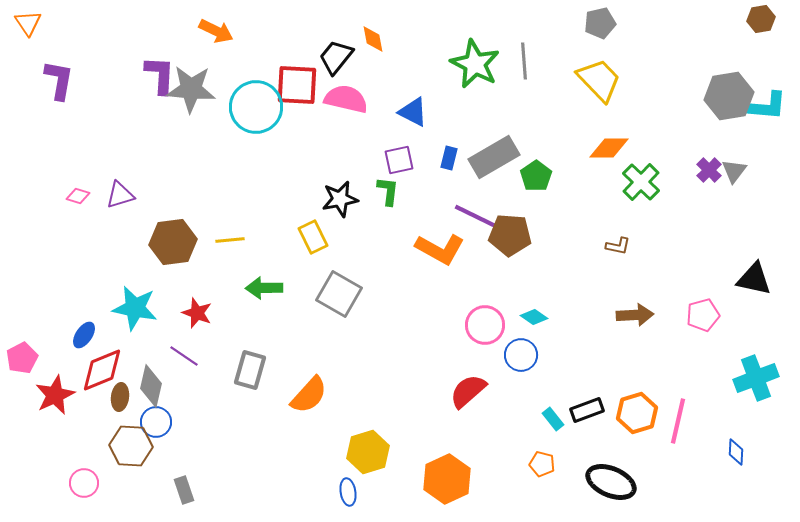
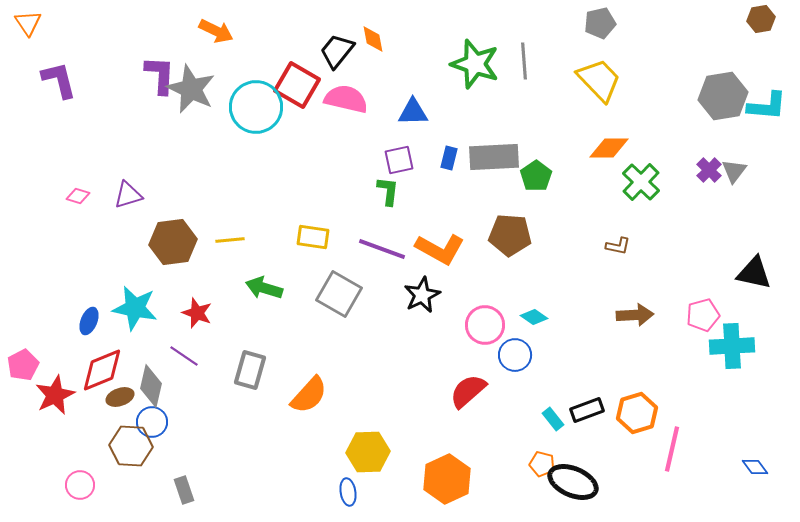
black trapezoid at (336, 57): moved 1 px right, 6 px up
green star at (475, 64): rotated 9 degrees counterclockwise
purple L-shape at (59, 80): rotated 24 degrees counterclockwise
red square at (297, 85): rotated 27 degrees clockwise
gray star at (191, 89): rotated 21 degrees clockwise
gray hexagon at (729, 96): moved 6 px left
blue triangle at (413, 112): rotated 28 degrees counterclockwise
gray rectangle at (494, 157): rotated 27 degrees clockwise
purple triangle at (120, 195): moved 8 px right
black star at (340, 199): moved 82 px right, 96 px down; rotated 15 degrees counterclockwise
purple line at (477, 217): moved 95 px left, 32 px down; rotated 6 degrees counterclockwise
yellow rectangle at (313, 237): rotated 56 degrees counterclockwise
black triangle at (754, 279): moved 6 px up
green arrow at (264, 288): rotated 18 degrees clockwise
blue ellipse at (84, 335): moved 5 px right, 14 px up; rotated 12 degrees counterclockwise
blue circle at (521, 355): moved 6 px left
pink pentagon at (22, 358): moved 1 px right, 7 px down
cyan cross at (756, 378): moved 24 px left, 32 px up; rotated 18 degrees clockwise
brown ellipse at (120, 397): rotated 64 degrees clockwise
pink line at (678, 421): moved 6 px left, 28 px down
blue circle at (156, 422): moved 4 px left
yellow hexagon at (368, 452): rotated 15 degrees clockwise
blue diamond at (736, 452): moved 19 px right, 15 px down; rotated 40 degrees counterclockwise
black ellipse at (611, 482): moved 38 px left
pink circle at (84, 483): moved 4 px left, 2 px down
